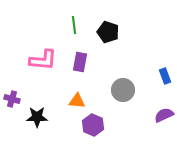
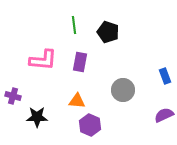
purple cross: moved 1 px right, 3 px up
purple hexagon: moved 3 px left
